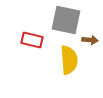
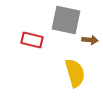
yellow semicircle: moved 6 px right, 13 px down; rotated 12 degrees counterclockwise
